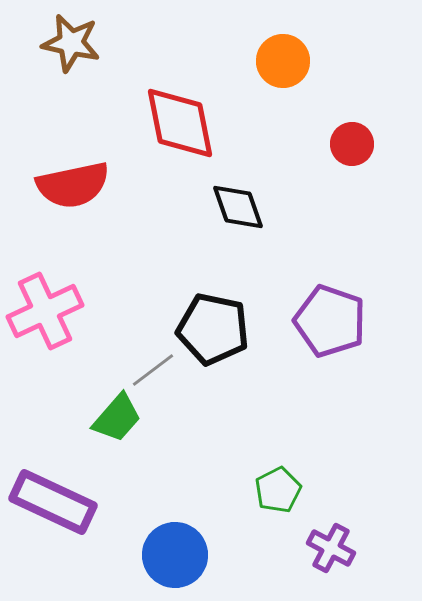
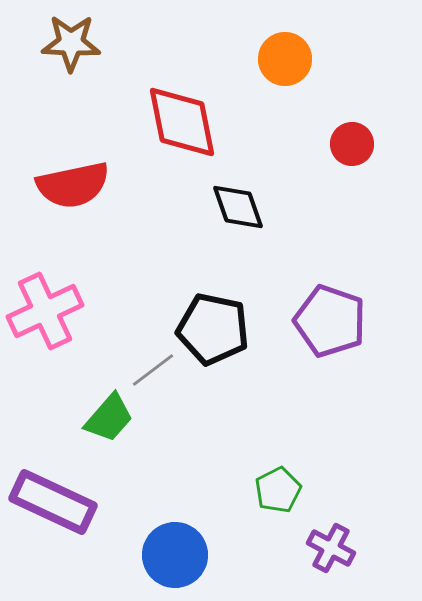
brown star: rotated 10 degrees counterclockwise
orange circle: moved 2 px right, 2 px up
red diamond: moved 2 px right, 1 px up
green trapezoid: moved 8 px left
